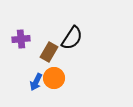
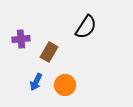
black semicircle: moved 14 px right, 11 px up
orange circle: moved 11 px right, 7 px down
